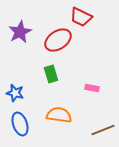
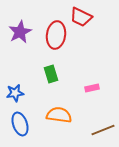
red ellipse: moved 2 px left, 5 px up; rotated 48 degrees counterclockwise
pink rectangle: rotated 24 degrees counterclockwise
blue star: rotated 24 degrees counterclockwise
